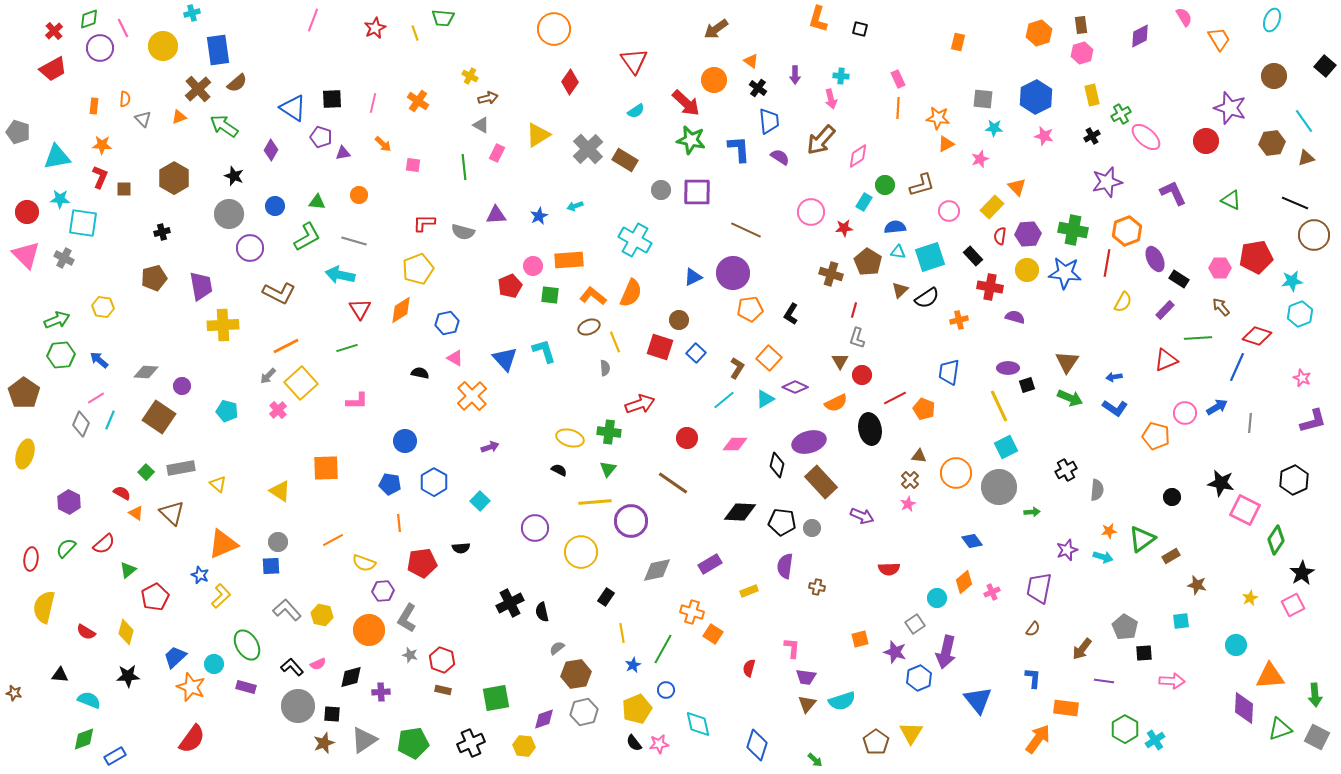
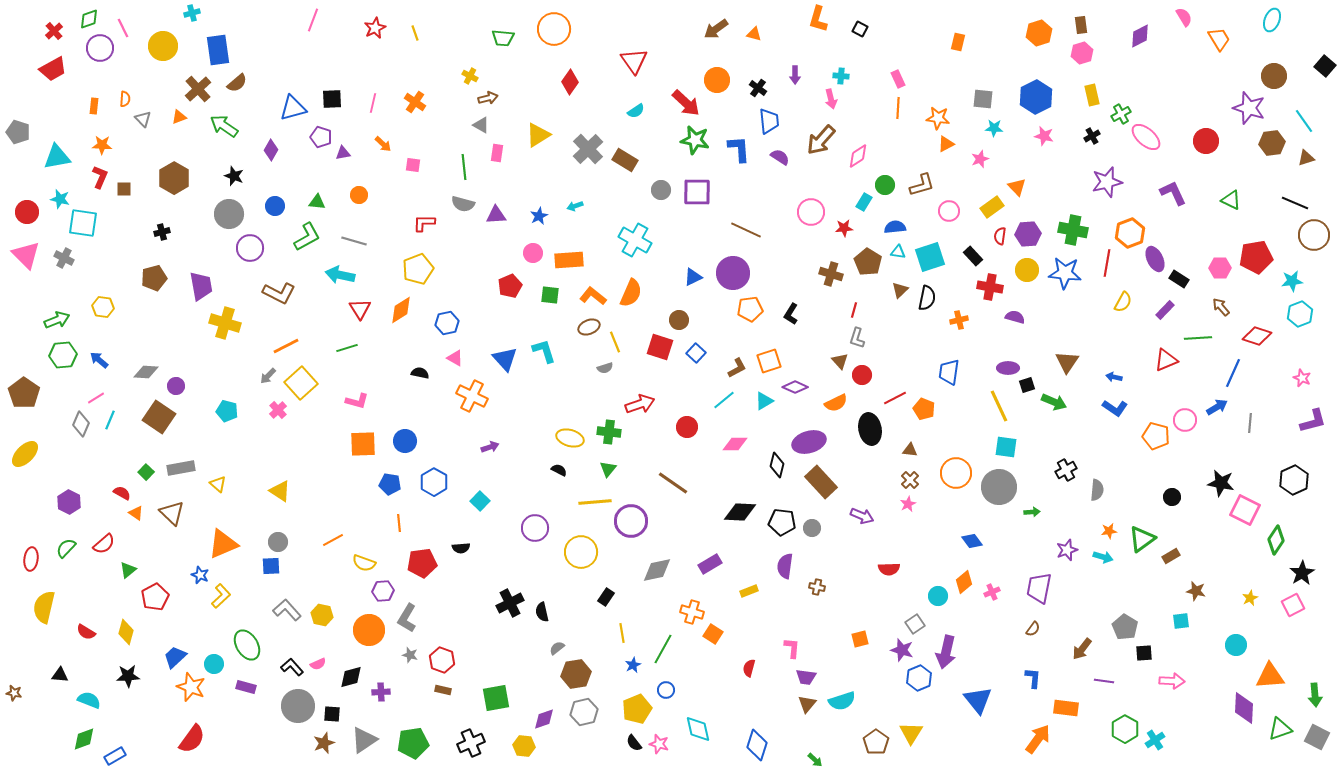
green trapezoid at (443, 18): moved 60 px right, 20 px down
black square at (860, 29): rotated 14 degrees clockwise
orange triangle at (751, 61): moved 3 px right, 27 px up; rotated 21 degrees counterclockwise
orange circle at (714, 80): moved 3 px right
orange cross at (418, 101): moved 3 px left, 1 px down
blue triangle at (293, 108): rotated 48 degrees counterclockwise
purple star at (1230, 108): moved 19 px right
green star at (691, 140): moved 4 px right
pink rectangle at (497, 153): rotated 18 degrees counterclockwise
cyan star at (60, 199): rotated 12 degrees clockwise
yellow rectangle at (992, 207): rotated 10 degrees clockwise
orange hexagon at (1127, 231): moved 3 px right, 2 px down
gray semicircle at (463, 232): moved 28 px up
pink circle at (533, 266): moved 13 px up
black semicircle at (927, 298): rotated 45 degrees counterclockwise
yellow cross at (223, 325): moved 2 px right, 2 px up; rotated 20 degrees clockwise
green hexagon at (61, 355): moved 2 px right
orange square at (769, 358): moved 3 px down; rotated 30 degrees clockwise
brown triangle at (840, 361): rotated 12 degrees counterclockwise
blue line at (1237, 367): moved 4 px left, 6 px down
gray semicircle at (605, 368): rotated 77 degrees clockwise
brown L-shape at (737, 368): rotated 30 degrees clockwise
blue arrow at (1114, 377): rotated 21 degrees clockwise
purple circle at (182, 386): moved 6 px left
orange cross at (472, 396): rotated 20 degrees counterclockwise
green arrow at (1070, 398): moved 16 px left, 4 px down
cyan triangle at (765, 399): moved 1 px left, 2 px down
pink L-shape at (357, 401): rotated 15 degrees clockwise
pink circle at (1185, 413): moved 7 px down
red circle at (687, 438): moved 11 px up
cyan square at (1006, 447): rotated 35 degrees clockwise
yellow ellipse at (25, 454): rotated 28 degrees clockwise
brown triangle at (919, 456): moved 9 px left, 6 px up
orange square at (326, 468): moved 37 px right, 24 px up
brown star at (1197, 585): moved 1 px left, 6 px down
cyan circle at (937, 598): moved 1 px right, 2 px up
purple star at (895, 652): moved 7 px right, 2 px up
cyan diamond at (698, 724): moved 5 px down
pink star at (659, 744): rotated 24 degrees clockwise
